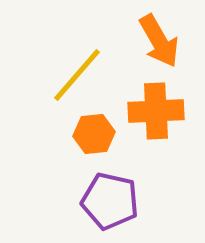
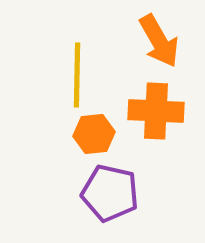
yellow line: rotated 40 degrees counterclockwise
orange cross: rotated 6 degrees clockwise
purple pentagon: moved 8 px up
